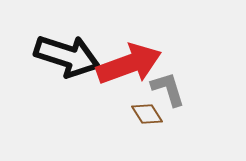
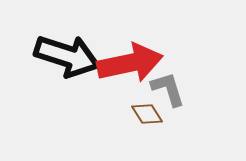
red arrow: moved 1 px right, 1 px up; rotated 8 degrees clockwise
